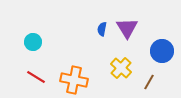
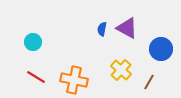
purple triangle: rotated 30 degrees counterclockwise
blue circle: moved 1 px left, 2 px up
yellow cross: moved 2 px down
